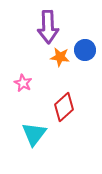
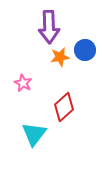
purple arrow: moved 1 px right
orange star: rotated 18 degrees counterclockwise
